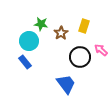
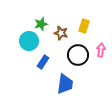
green star: rotated 24 degrees counterclockwise
brown star: rotated 24 degrees counterclockwise
pink arrow: rotated 56 degrees clockwise
black circle: moved 2 px left, 2 px up
blue rectangle: moved 18 px right; rotated 72 degrees clockwise
blue trapezoid: moved 1 px left; rotated 45 degrees clockwise
